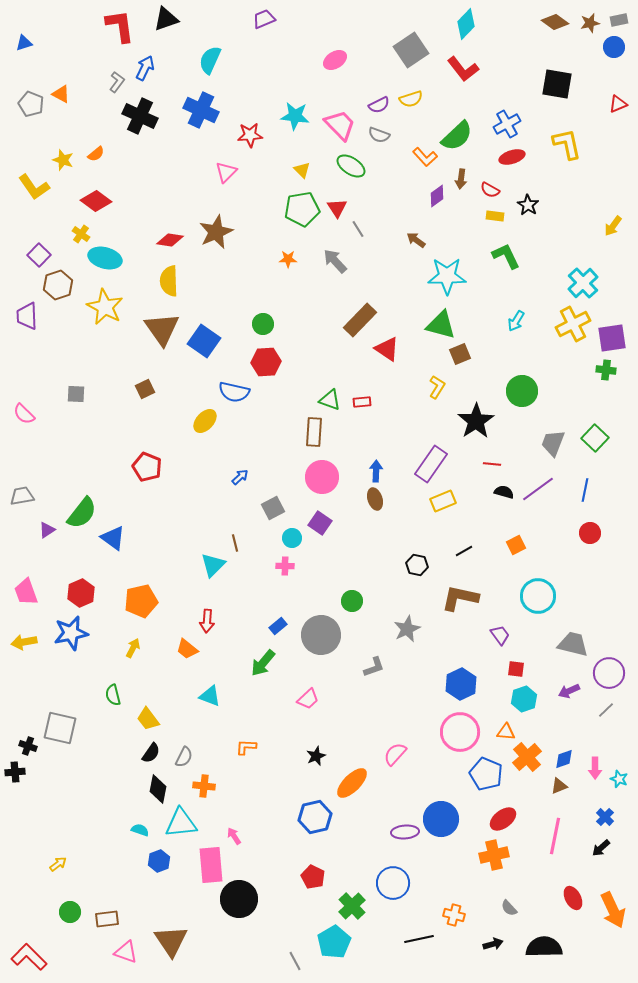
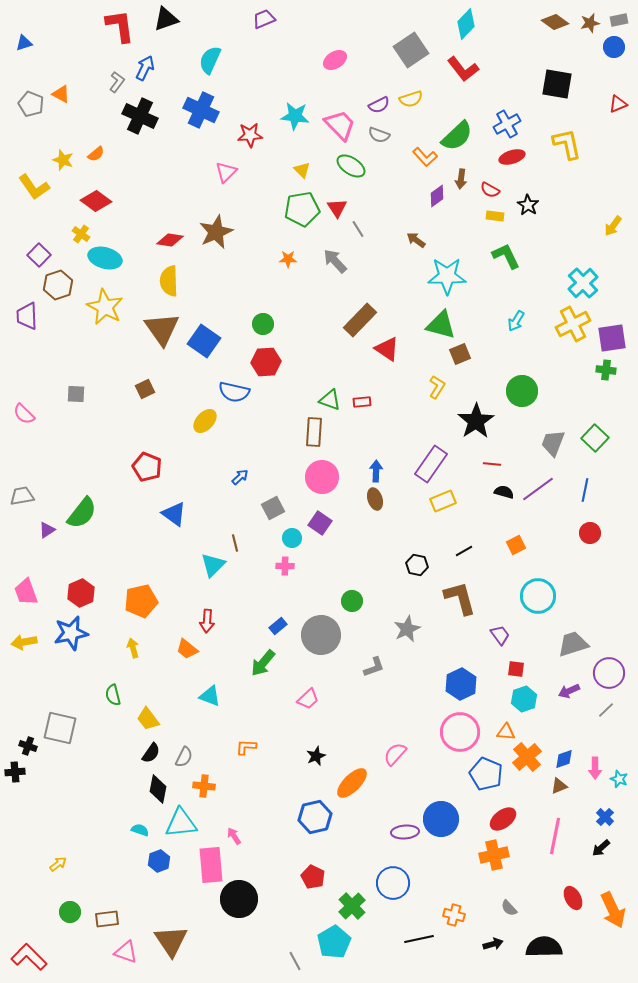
blue triangle at (113, 538): moved 61 px right, 24 px up
brown L-shape at (460, 598): rotated 63 degrees clockwise
gray trapezoid at (573, 644): rotated 32 degrees counterclockwise
yellow arrow at (133, 648): rotated 42 degrees counterclockwise
